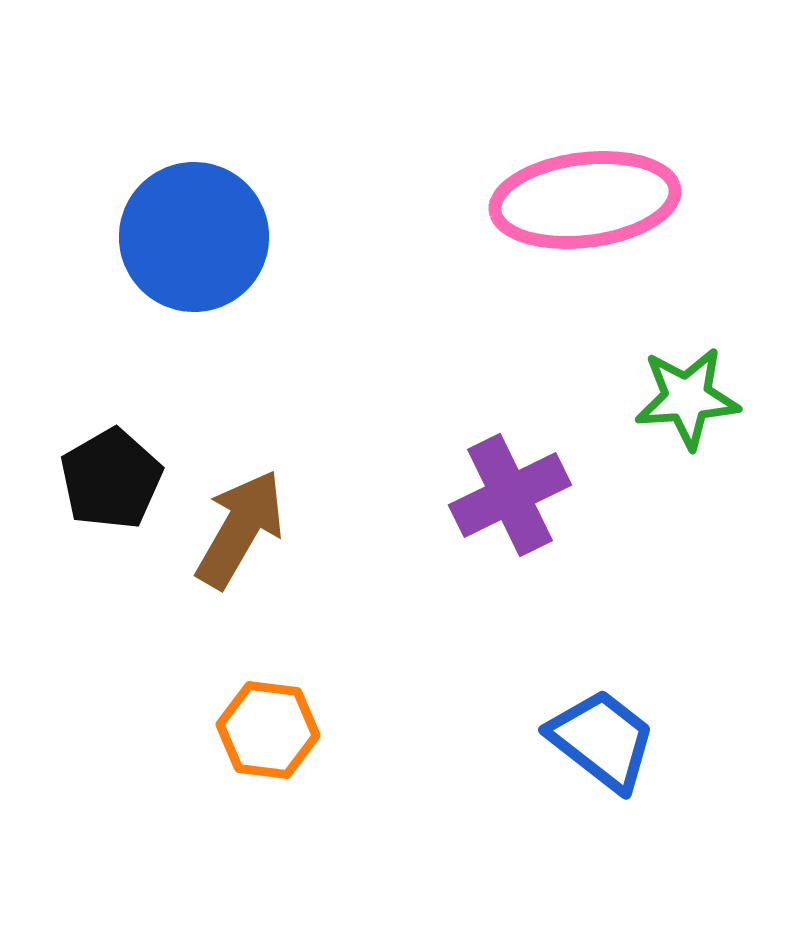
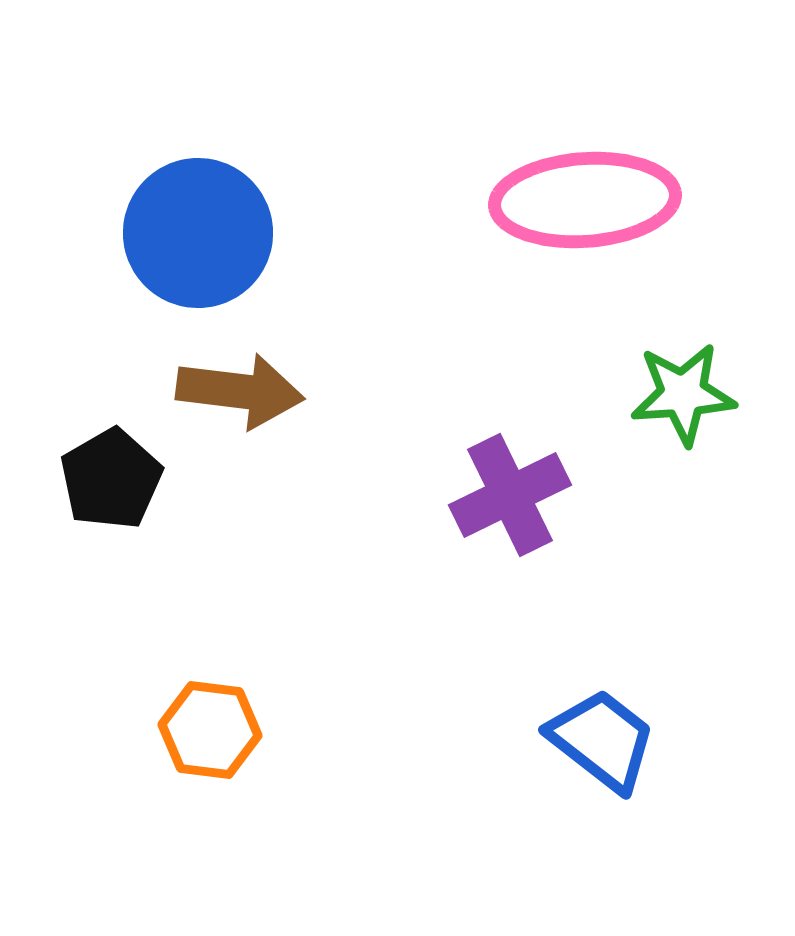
pink ellipse: rotated 3 degrees clockwise
blue circle: moved 4 px right, 4 px up
green star: moved 4 px left, 4 px up
brown arrow: moved 138 px up; rotated 67 degrees clockwise
orange hexagon: moved 58 px left
